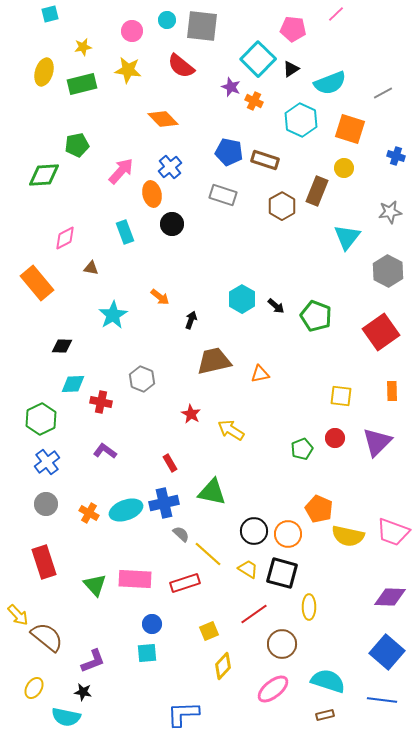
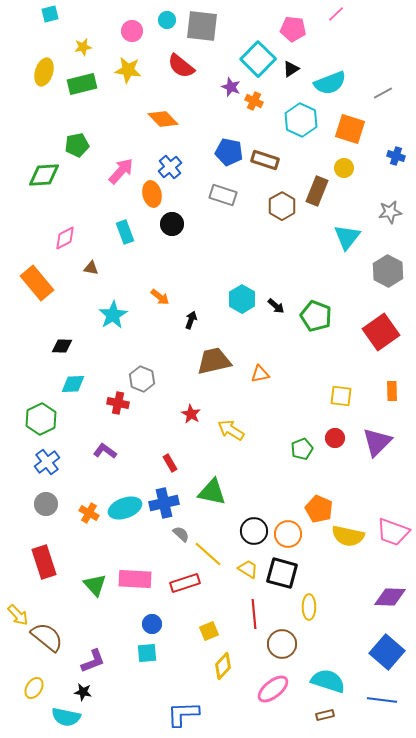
red cross at (101, 402): moved 17 px right, 1 px down
cyan ellipse at (126, 510): moved 1 px left, 2 px up
red line at (254, 614): rotated 60 degrees counterclockwise
